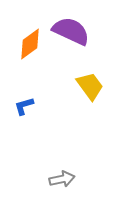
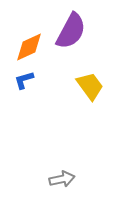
purple semicircle: rotated 93 degrees clockwise
orange diamond: moved 1 px left, 3 px down; rotated 12 degrees clockwise
blue L-shape: moved 26 px up
